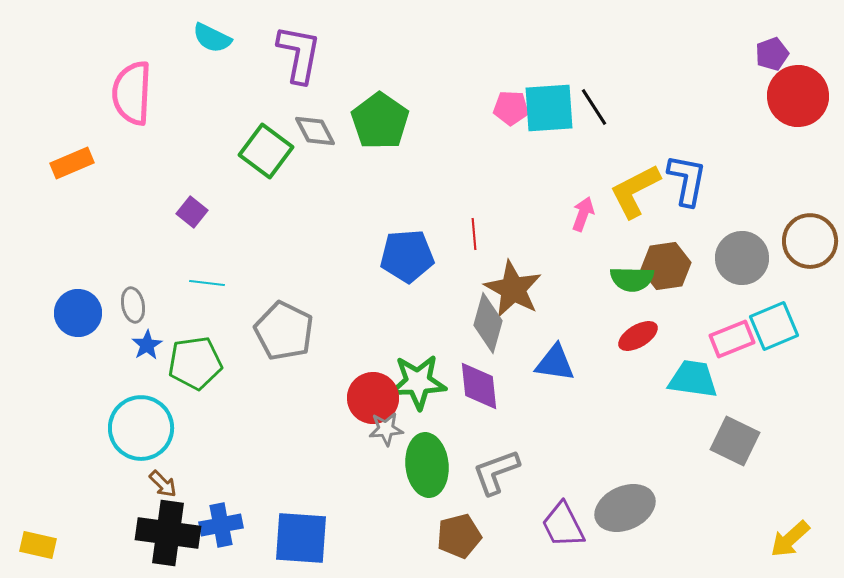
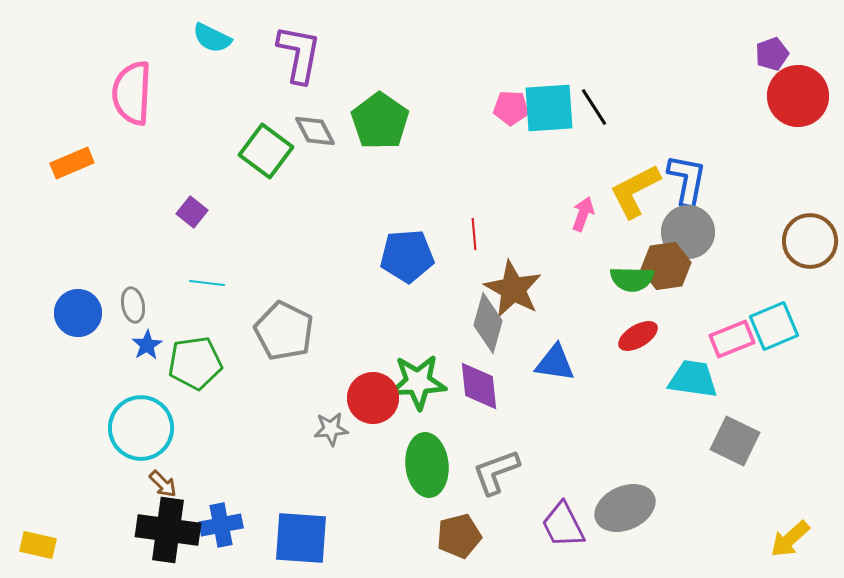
gray circle at (742, 258): moved 54 px left, 26 px up
gray star at (386, 429): moved 55 px left
black cross at (168, 533): moved 3 px up
